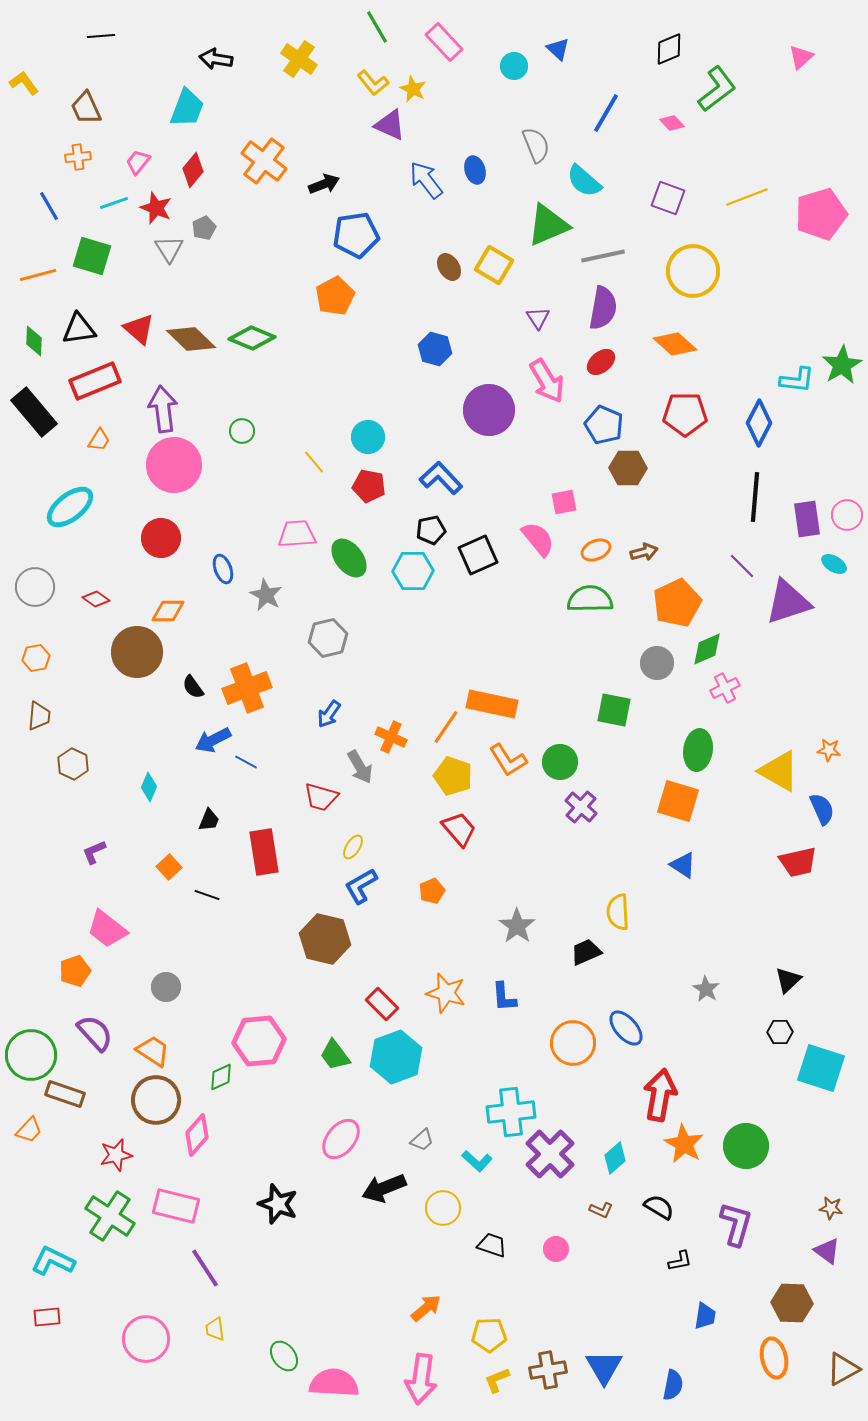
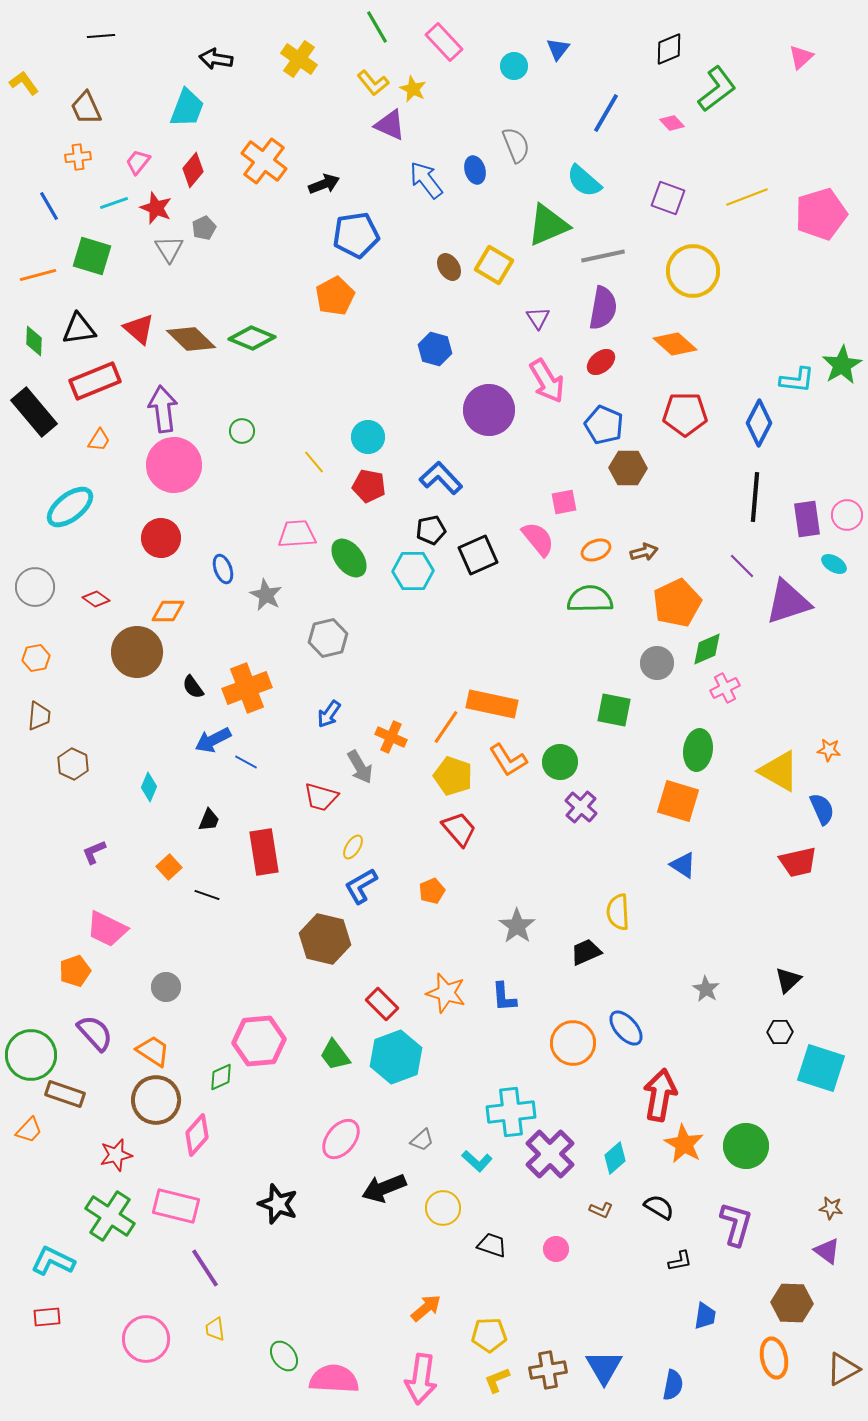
blue triangle at (558, 49): rotated 25 degrees clockwise
gray semicircle at (536, 145): moved 20 px left
pink trapezoid at (107, 929): rotated 12 degrees counterclockwise
pink semicircle at (334, 1383): moved 4 px up
